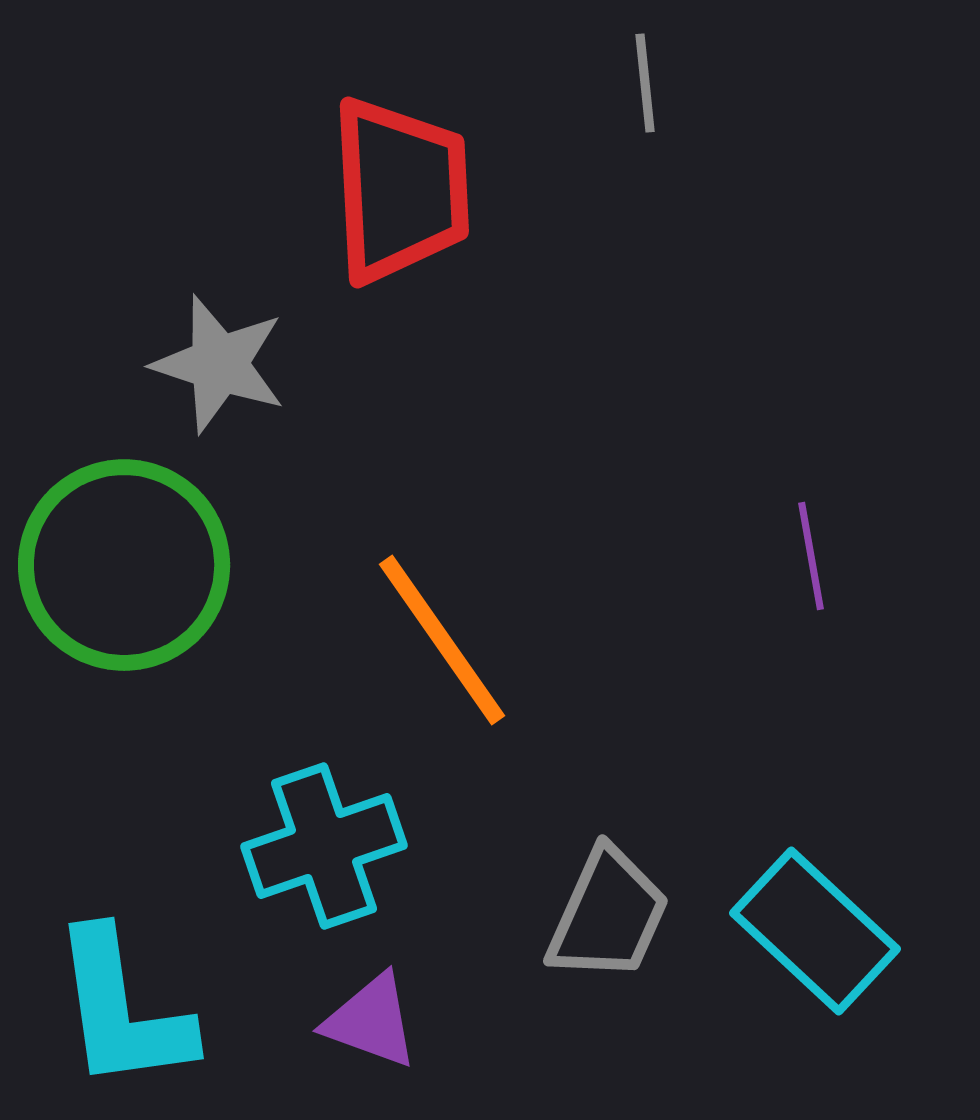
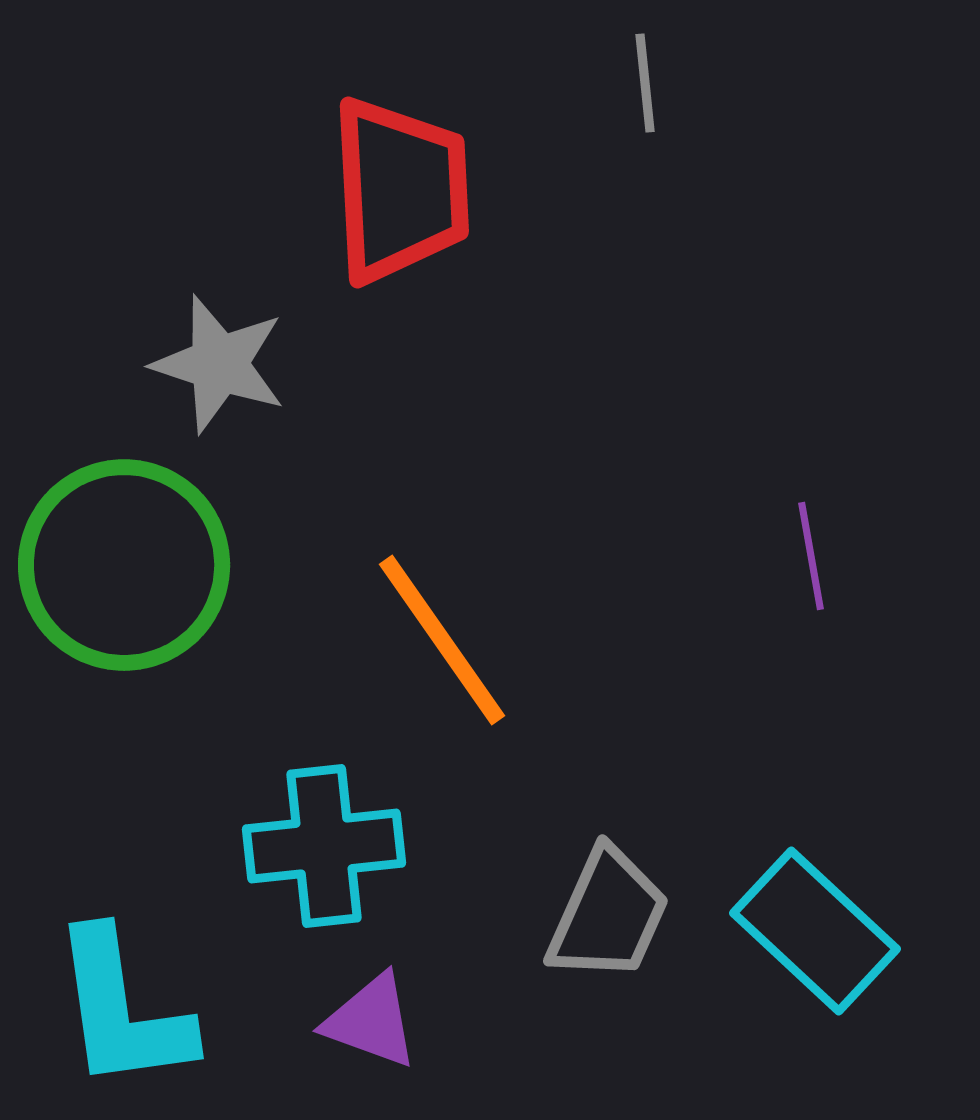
cyan cross: rotated 13 degrees clockwise
